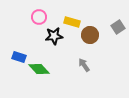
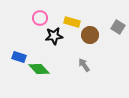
pink circle: moved 1 px right, 1 px down
gray square: rotated 24 degrees counterclockwise
